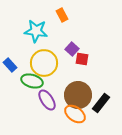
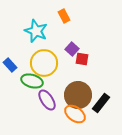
orange rectangle: moved 2 px right, 1 px down
cyan star: rotated 15 degrees clockwise
